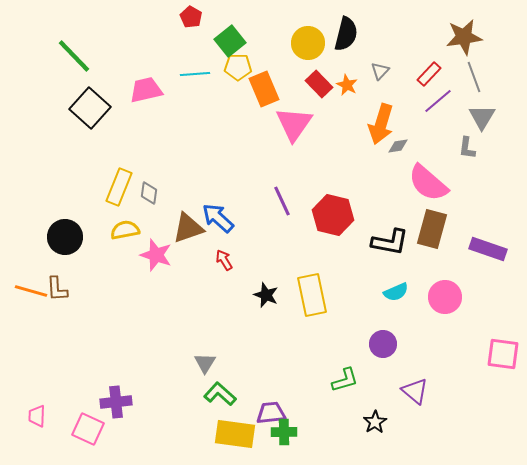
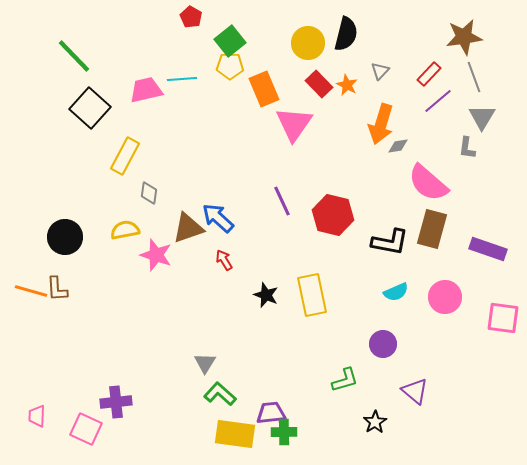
yellow pentagon at (238, 67): moved 8 px left, 1 px up
cyan line at (195, 74): moved 13 px left, 5 px down
yellow rectangle at (119, 187): moved 6 px right, 31 px up; rotated 6 degrees clockwise
pink square at (503, 354): moved 36 px up
pink square at (88, 429): moved 2 px left
